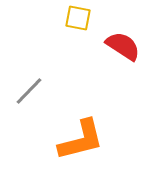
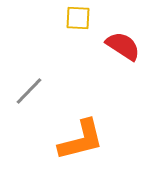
yellow square: rotated 8 degrees counterclockwise
